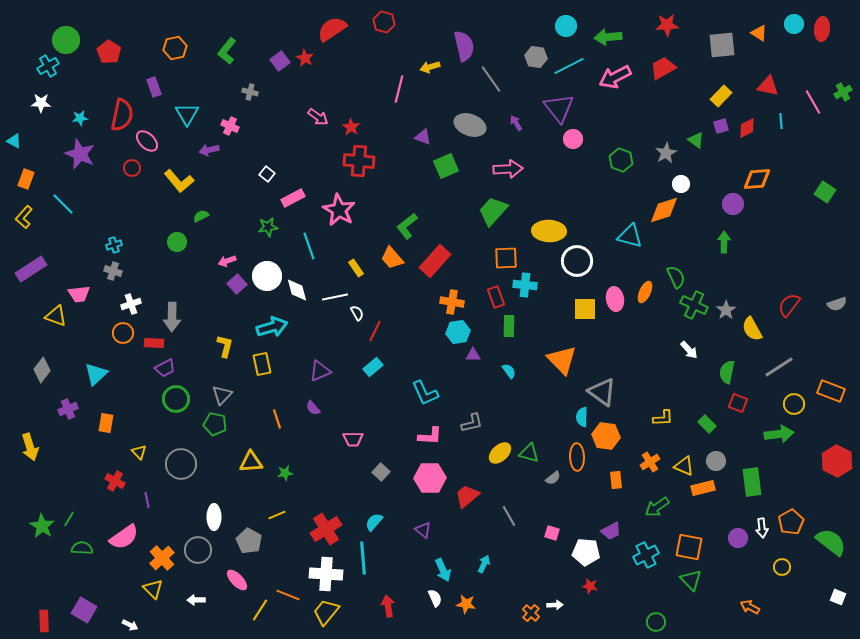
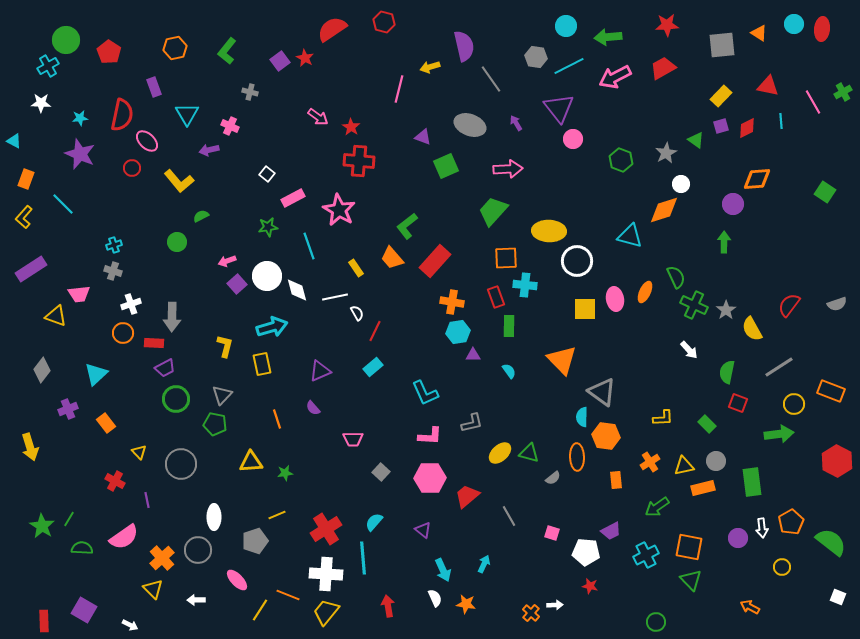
orange rectangle at (106, 423): rotated 48 degrees counterclockwise
yellow triangle at (684, 466): rotated 35 degrees counterclockwise
gray pentagon at (249, 541): moved 6 px right; rotated 25 degrees clockwise
